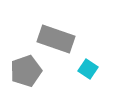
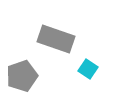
gray pentagon: moved 4 px left, 5 px down
